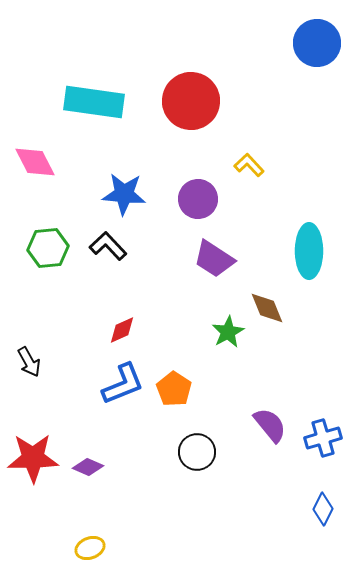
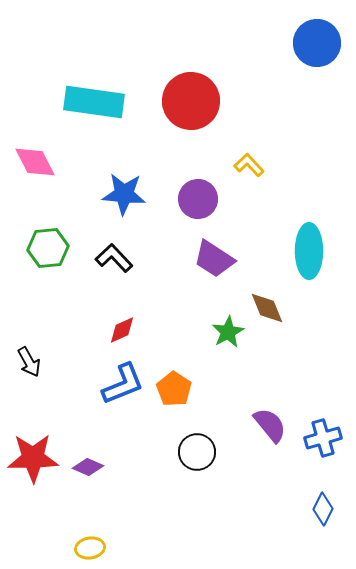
black L-shape: moved 6 px right, 12 px down
yellow ellipse: rotated 12 degrees clockwise
